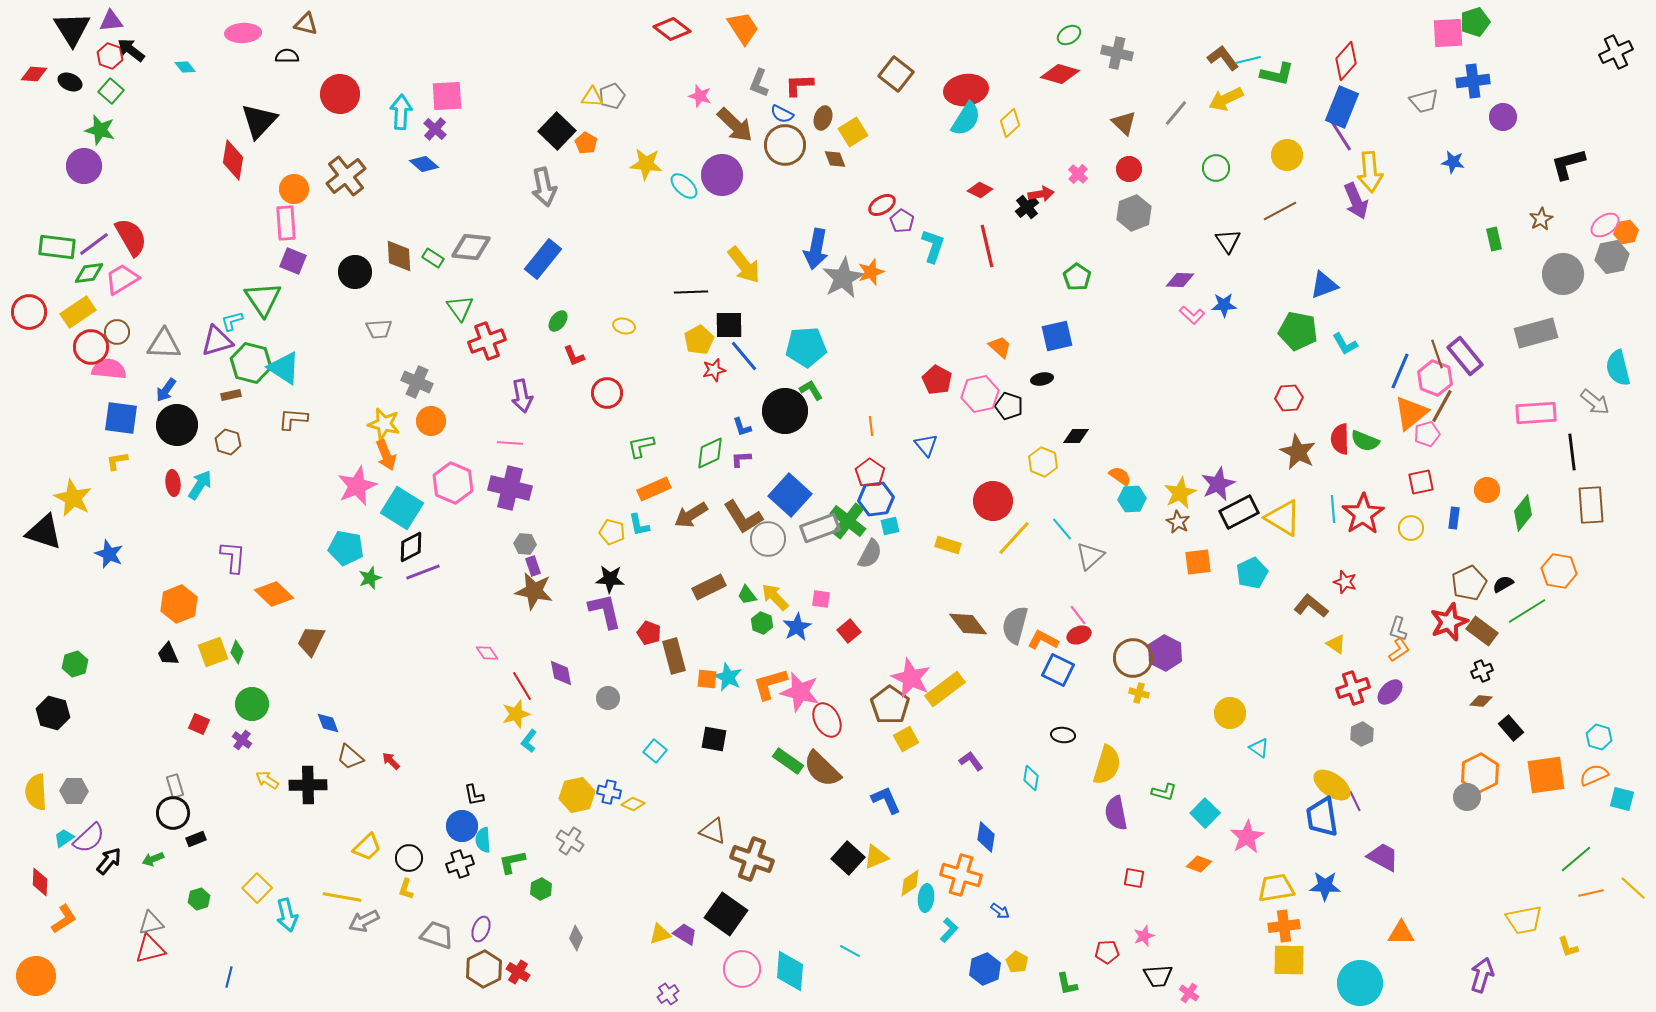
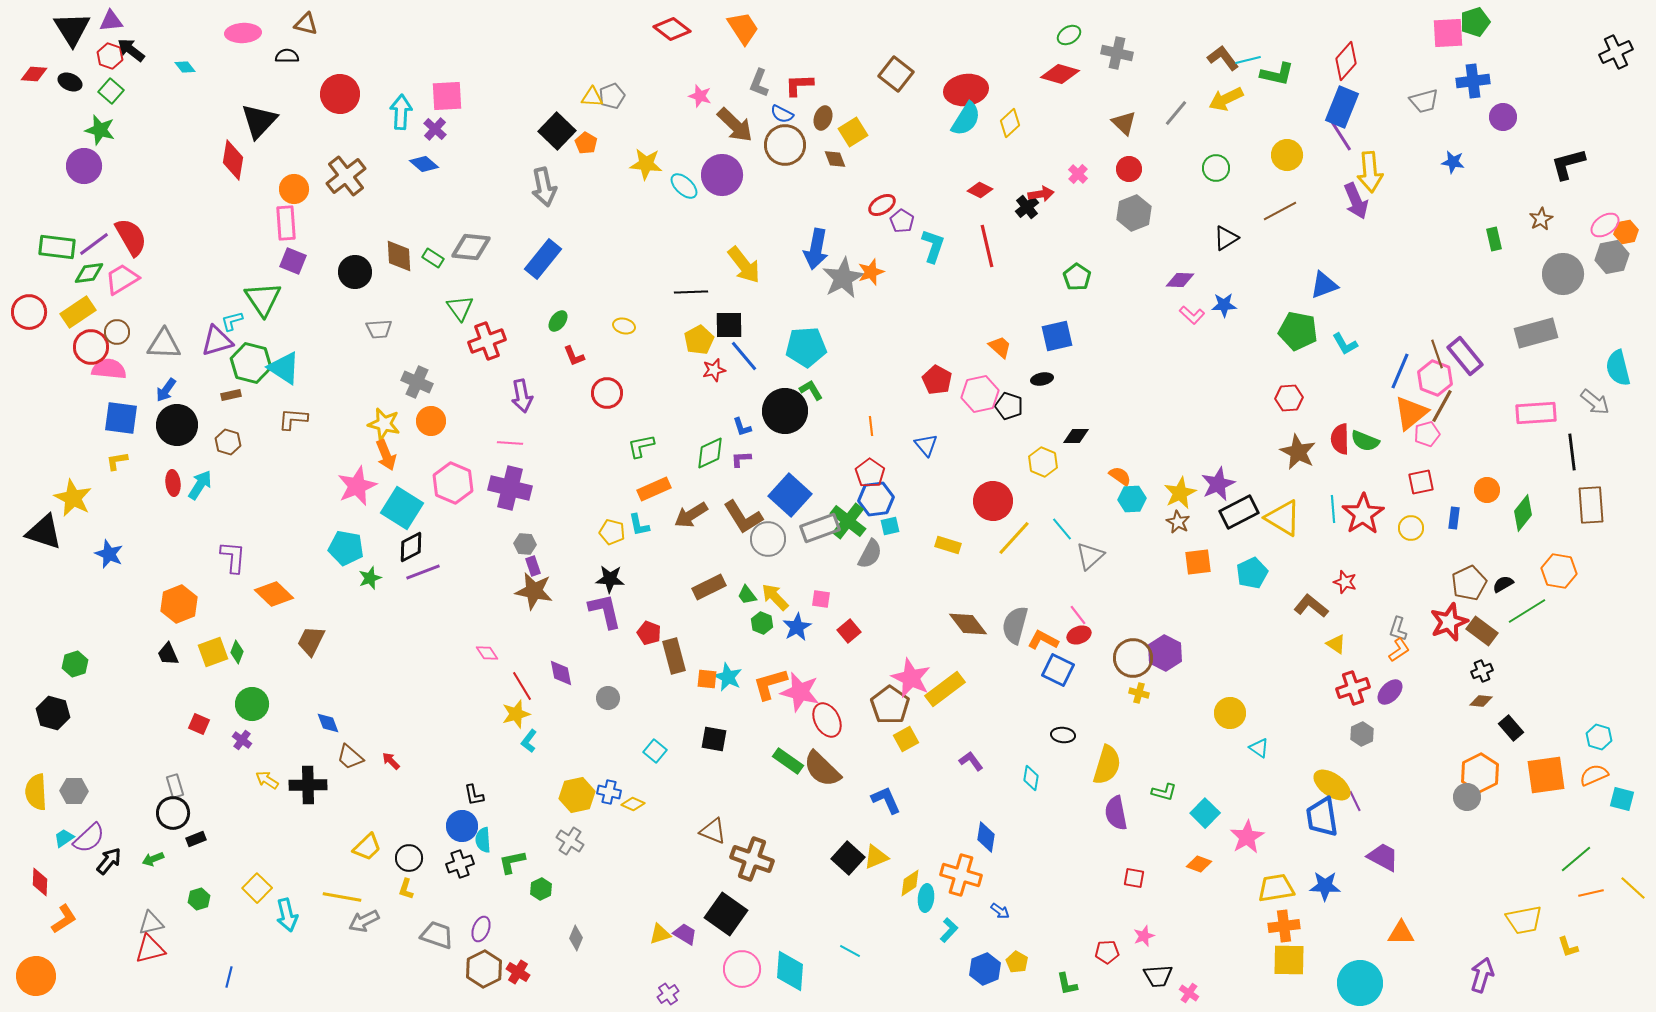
black triangle at (1228, 241): moved 2 px left, 3 px up; rotated 32 degrees clockwise
